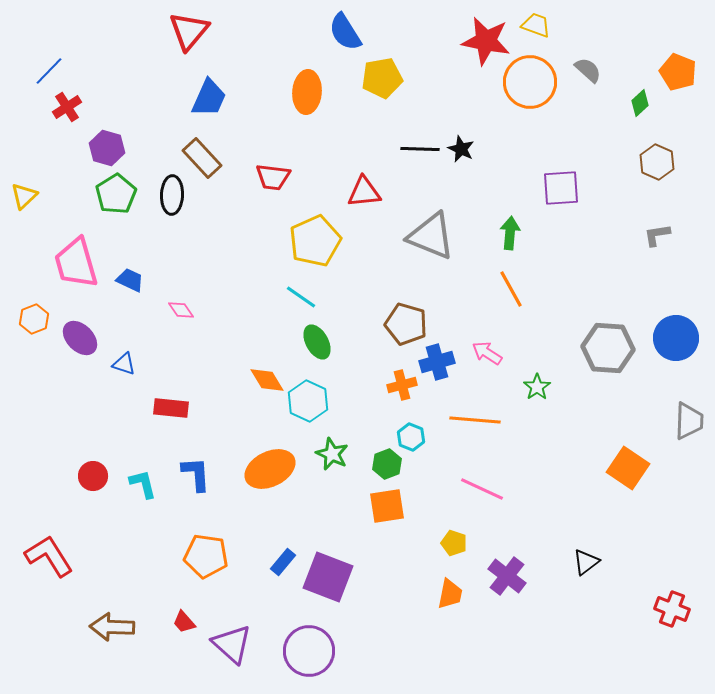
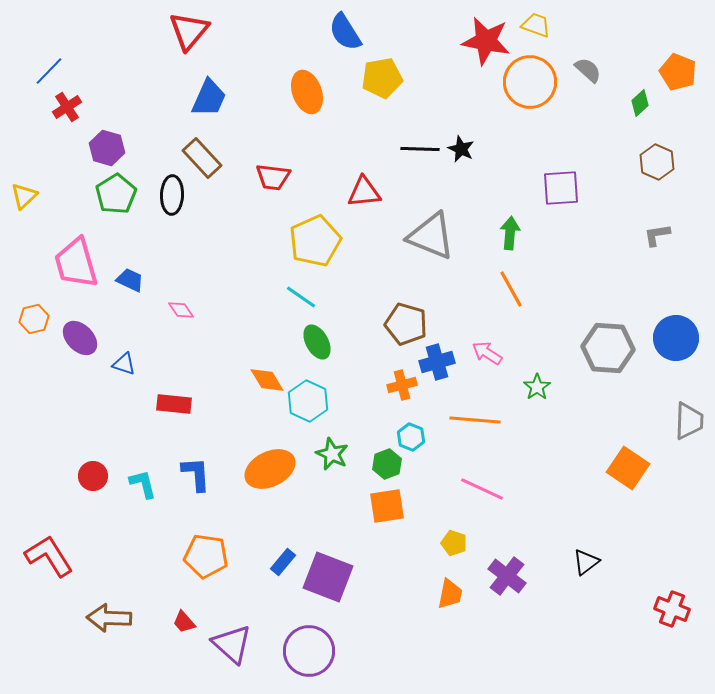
orange ellipse at (307, 92): rotated 24 degrees counterclockwise
orange hexagon at (34, 319): rotated 8 degrees clockwise
red rectangle at (171, 408): moved 3 px right, 4 px up
brown arrow at (112, 627): moved 3 px left, 9 px up
